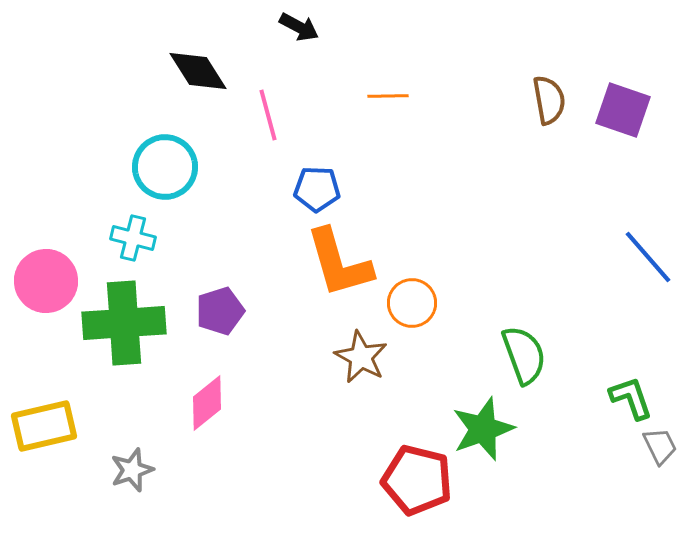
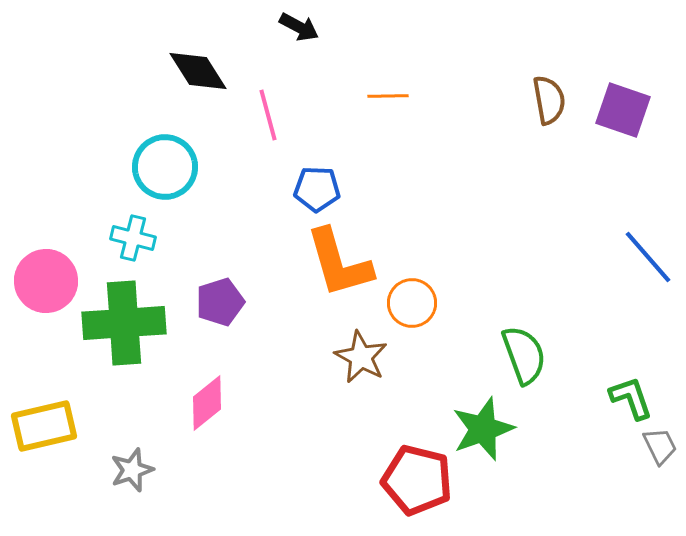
purple pentagon: moved 9 px up
